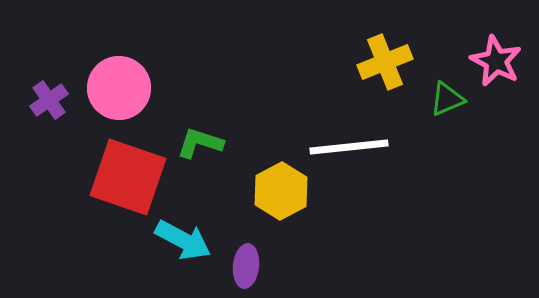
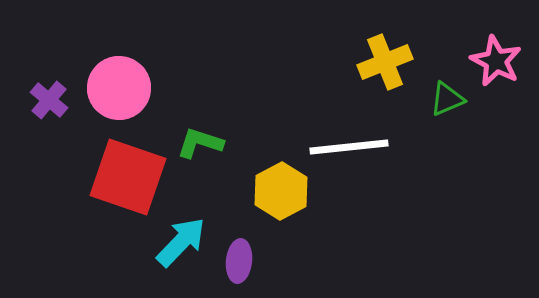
purple cross: rotated 15 degrees counterclockwise
cyan arrow: moved 2 px left, 2 px down; rotated 74 degrees counterclockwise
purple ellipse: moved 7 px left, 5 px up
